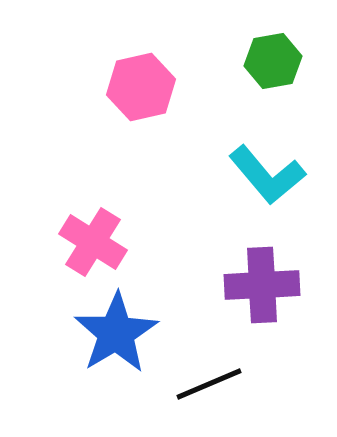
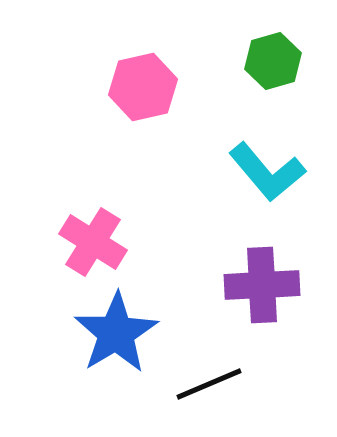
green hexagon: rotated 6 degrees counterclockwise
pink hexagon: moved 2 px right
cyan L-shape: moved 3 px up
